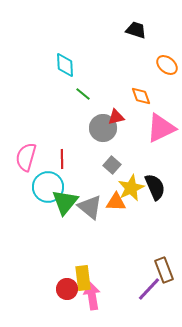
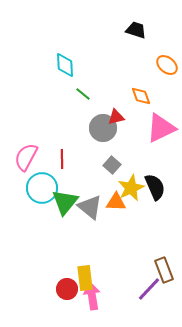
pink semicircle: rotated 12 degrees clockwise
cyan circle: moved 6 px left, 1 px down
yellow rectangle: moved 2 px right
